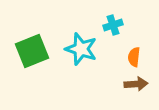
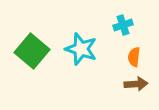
cyan cross: moved 10 px right
green square: rotated 28 degrees counterclockwise
